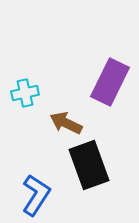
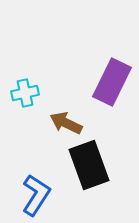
purple rectangle: moved 2 px right
